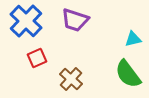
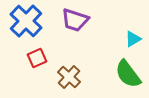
cyan triangle: rotated 18 degrees counterclockwise
brown cross: moved 2 px left, 2 px up
